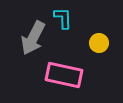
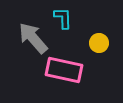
gray arrow: rotated 112 degrees clockwise
pink rectangle: moved 5 px up
